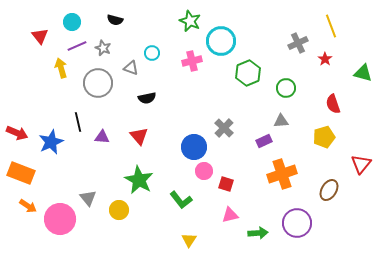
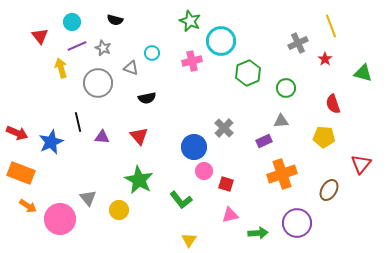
yellow pentagon at (324, 137): rotated 20 degrees clockwise
